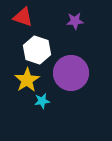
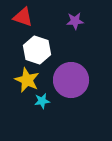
purple circle: moved 7 px down
yellow star: rotated 15 degrees counterclockwise
